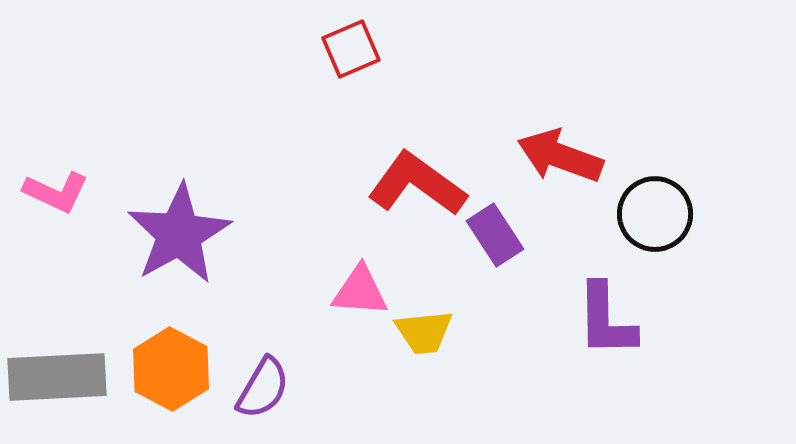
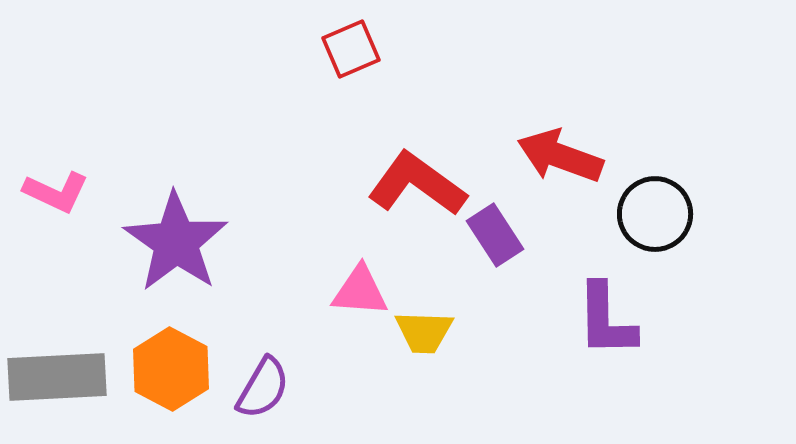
purple star: moved 3 px left, 8 px down; rotated 8 degrees counterclockwise
yellow trapezoid: rotated 8 degrees clockwise
